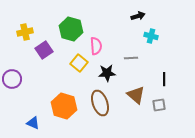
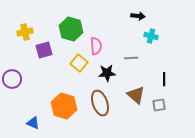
black arrow: rotated 24 degrees clockwise
purple square: rotated 18 degrees clockwise
